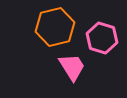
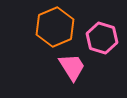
orange hexagon: rotated 9 degrees counterclockwise
